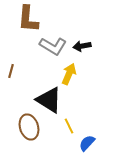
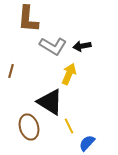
black triangle: moved 1 px right, 2 px down
